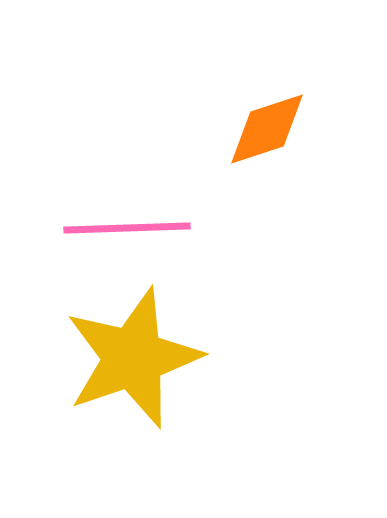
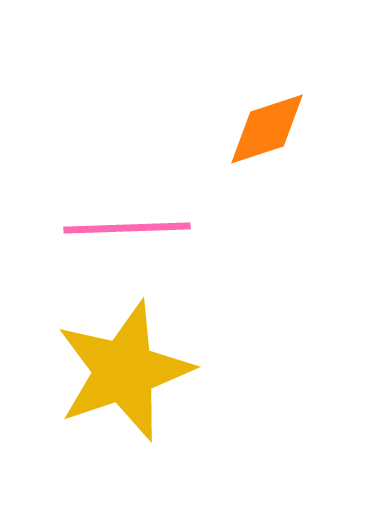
yellow star: moved 9 px left, 13 px down
